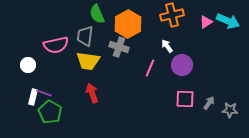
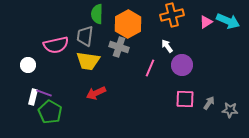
green semicircle: rotated 24 degrees clockwise
red arrow: moved 4 px right; rotated 96 degrees counterclockwise
